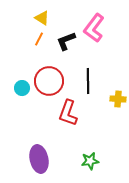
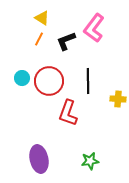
cyan circle: moved 10 px up
